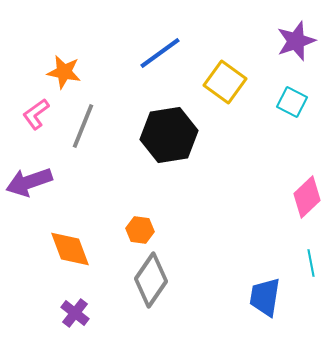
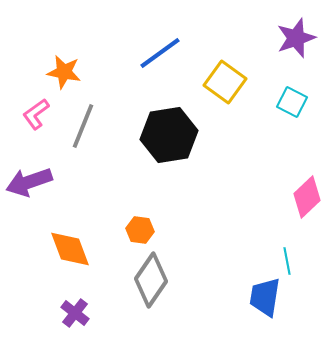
purple star: moved 3 px up
cyan line: moved 24 px left, 2 px up
